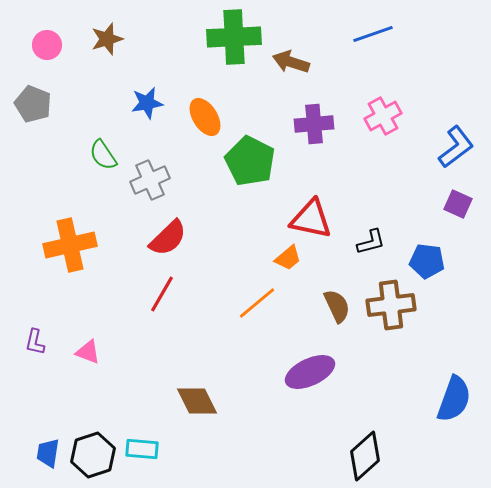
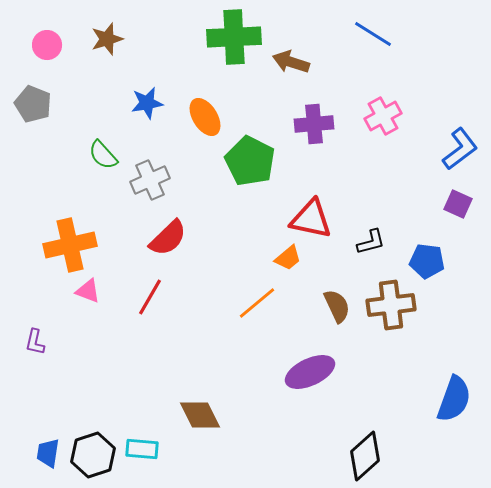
blue line: rotated 51 degrees clockwise
blue L-shape: moved 4 px right, 2 px down
green semicircle: rotated 8 degrees counterclockwise
red line: moved 12 px left, 3 px down
pink triangle: moved 61 px up
brown diamond: moved 3 px right, 14 px down
